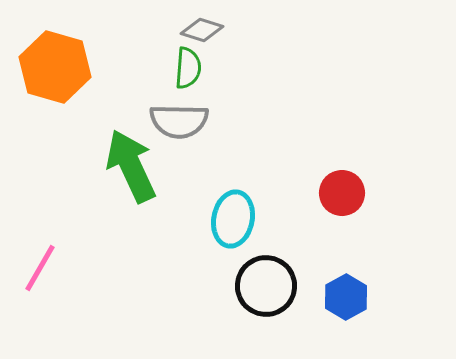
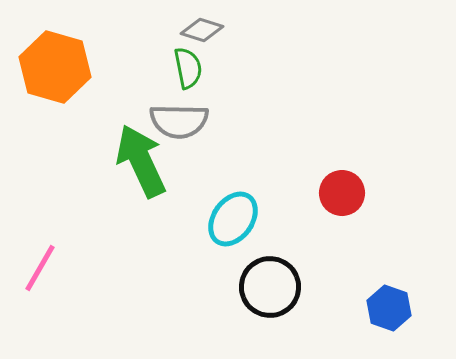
green semicircle: rotated 15 degrees counterclockwise
green arrow: moved 10 px right, 5 px up
cyan ellipse: rotated 24 degrees clockwise
black circle: moved 4 px right, 1 px down
blue hexagon: moved 43 px right, 11 px down; rotated 12 degrees counterclockwise
